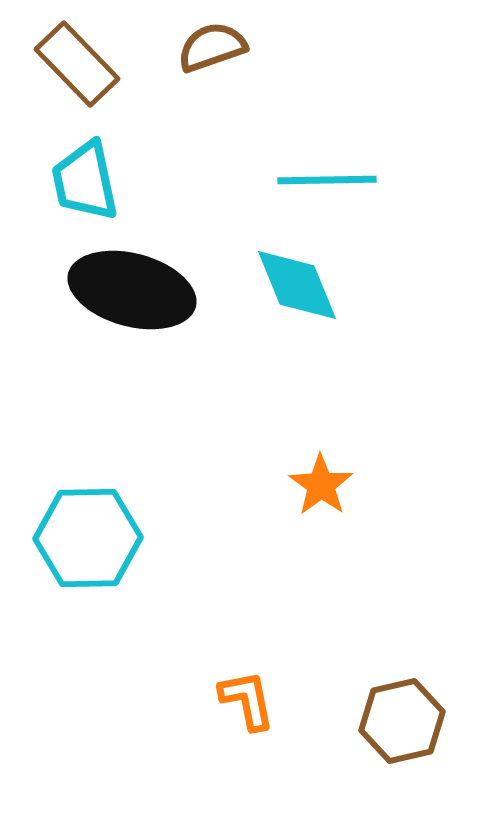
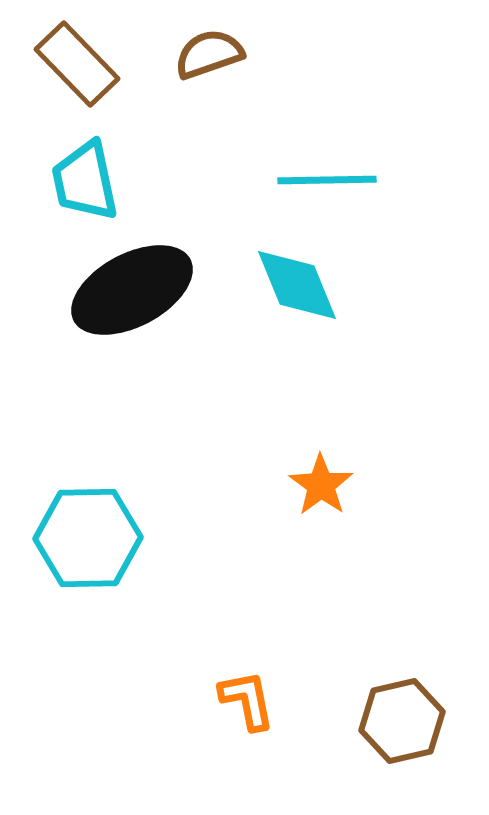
brown semicircle: moved 3 px left, 7 px down
black ellipse: rotated 43 degrees counterclockwise
